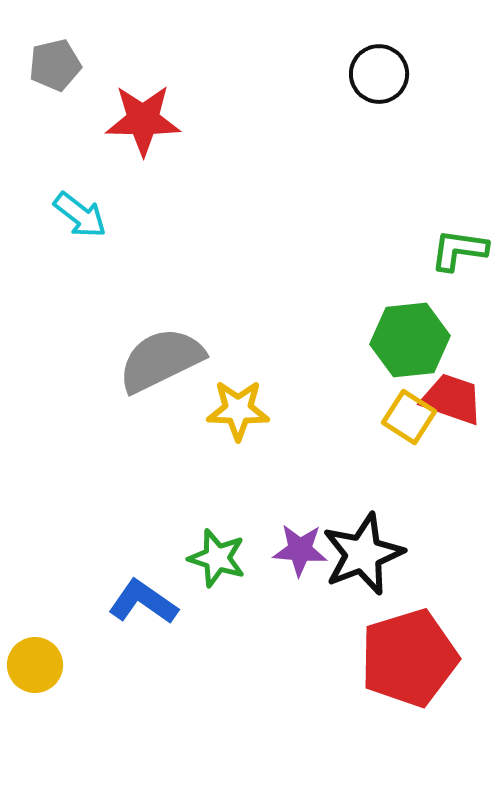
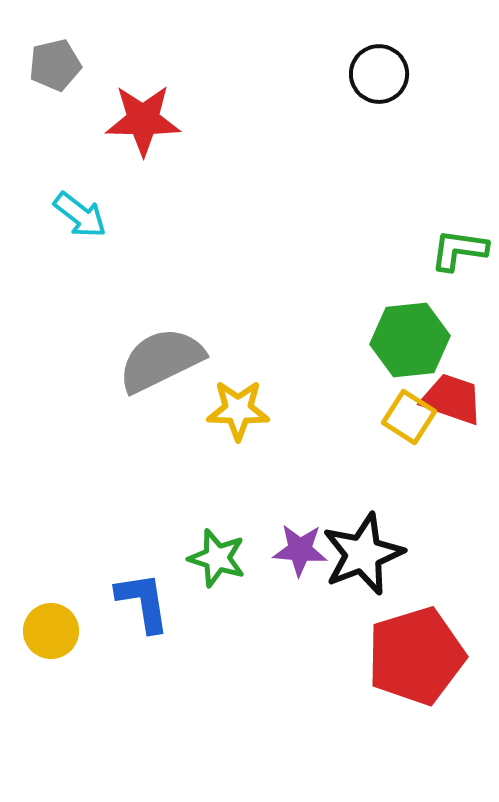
blue L-shape: rotated 46 degrees clockwise
red pentagon: moved 7 px right, 2 px up
yellow circle: moved 16 px right, 34 px up
